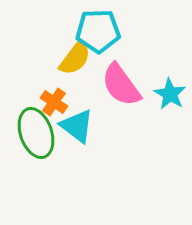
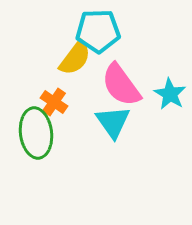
cyan triangle: moved 36 px right, 4 px up; rotated 18 degrees clockwise
green ellipse: rotated 12 degrees clockwise
